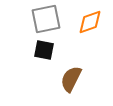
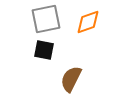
orange diamond: moved 2 px left
